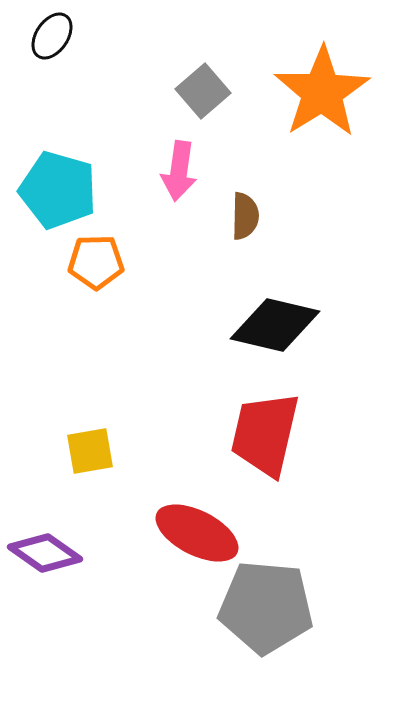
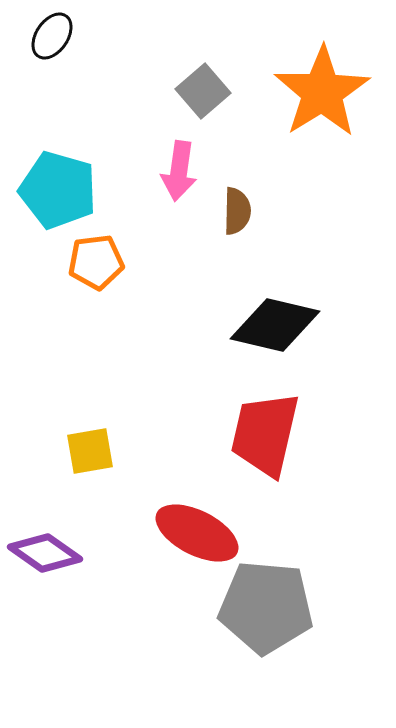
brown semicircle: moved 8 px left, 5 px up
orange pentagon: rotated 6 degrees counterclockwise
